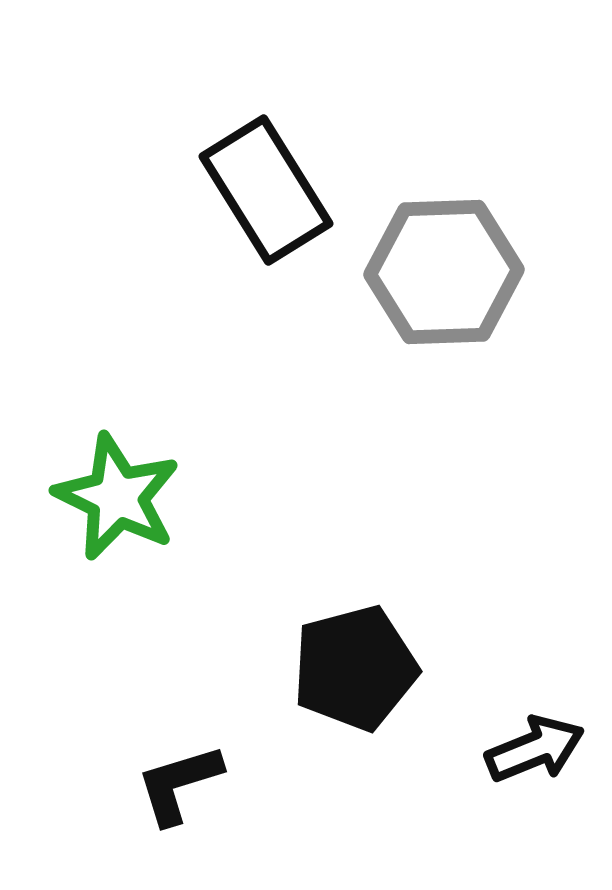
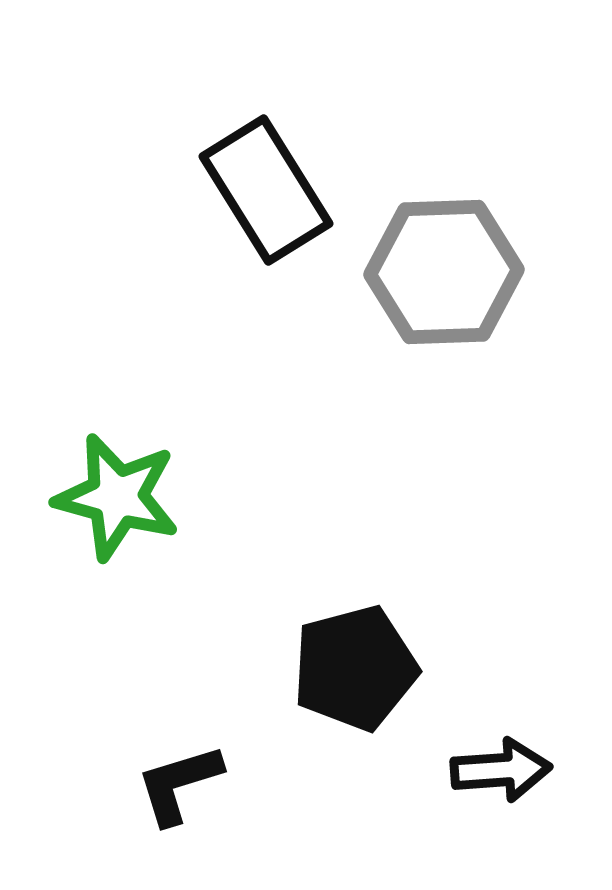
green star: rotated 11 degrees counterclockwise
black arrow: moved 34 px left, 21 px down; rotated 18 degrees clockwise
